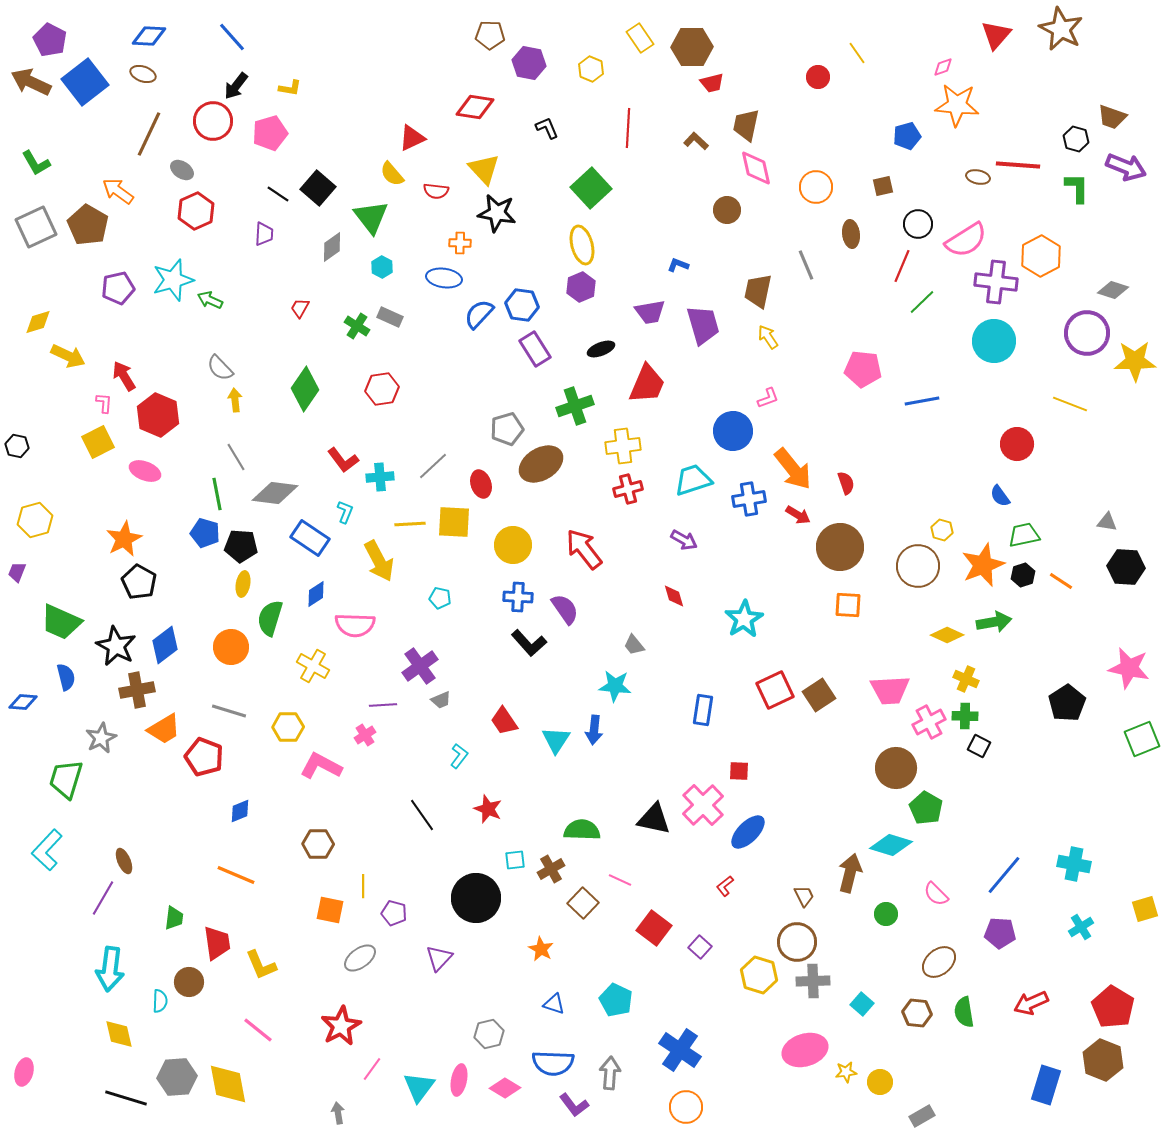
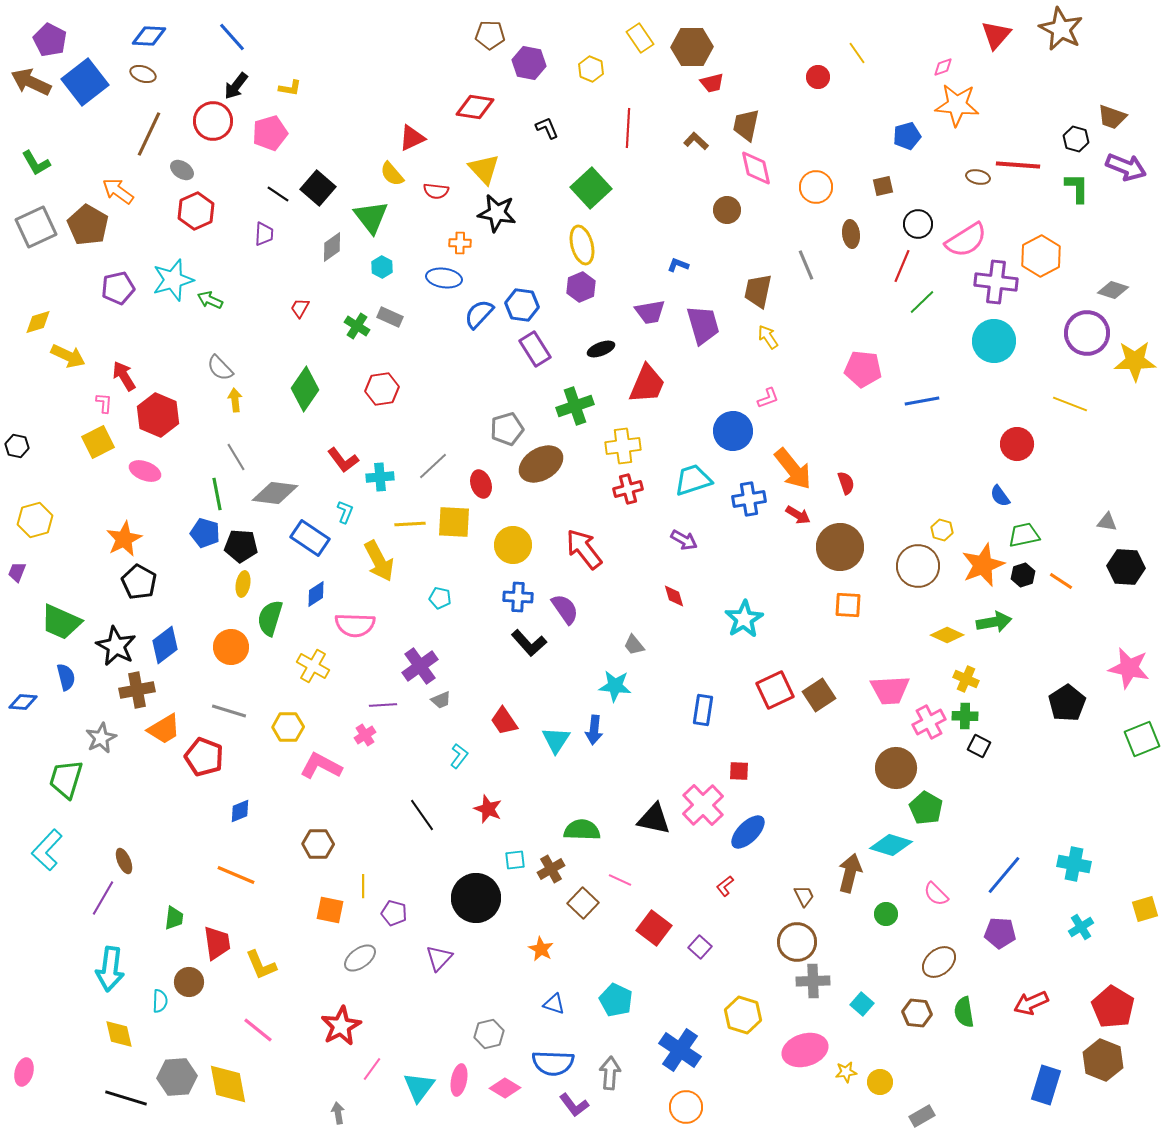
yellow hexagon at (759, 975): moved 16 px left, 40 px down
